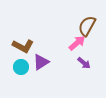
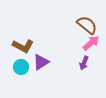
brown semicircle: moved 1 px up; rotated 100 degrees clockwise
pink arrow: moved 14 px right
purple arrow: rotated 72 degrees clockwise
